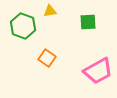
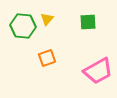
yellow triangle: moved 3 px left, 8 px down; rotated 40 degrees counterclockwise
green hexagon: rotated 15 degrees counterclockwise
orange square: rotated 36 degrees clockwise
